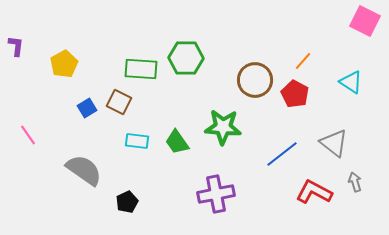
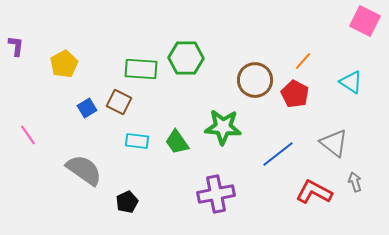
blue line: moved 4 px left
